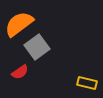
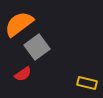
red semicircle: moved 3 px right, 2 px down
